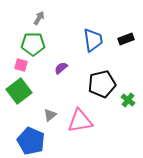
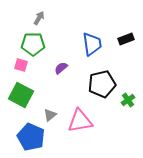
blue trapezoid: moved 1 px left, 4 px down
green square: moved 2 px right, 4 px down; rotated 25 degrees counterclockwise
green cross: rotated 16 degrees clockwise
blue pentagon: moved 4 px up
